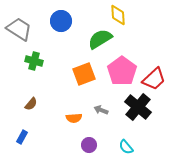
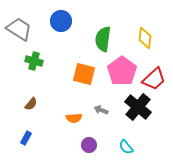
yellow diamond: moved 27 px right, 23 px down; rotated 10 degrees clockwise
green semicircle: moved 3 px right; rotated 50 degrees counterclockwise
orange square: rotated 35 degrees clockwise
blue rectangle: moved 4 px right, 1 px down
